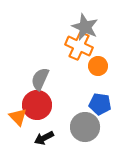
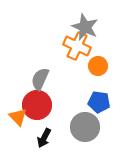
orange cross: moved 2 px left
blue pentagon: moved 1 px left, 2 px up
black arrow: rotated 36 degrees counterclockwise
